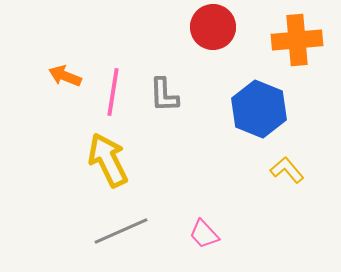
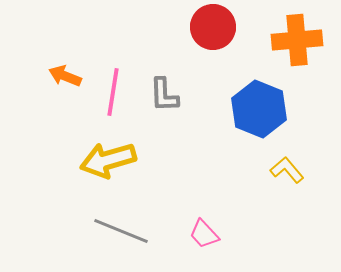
yellow arrow: rotated 80 degrees counterclockwise
gray line: rotated 46 degrees clockwise
